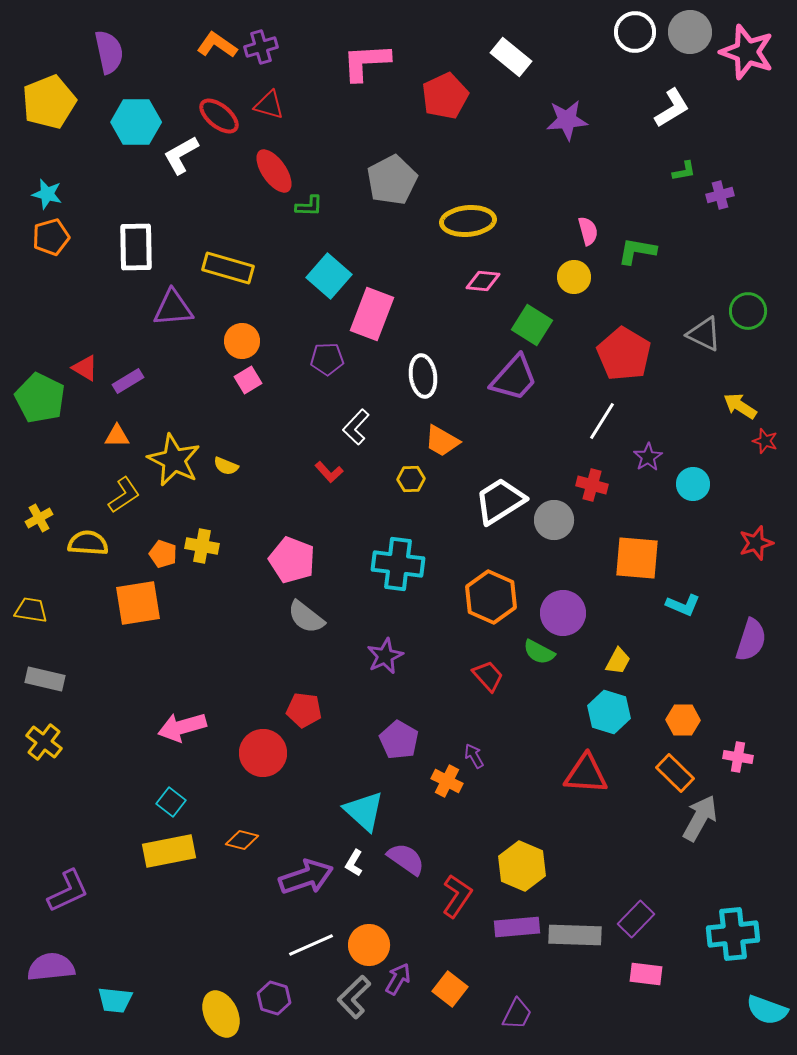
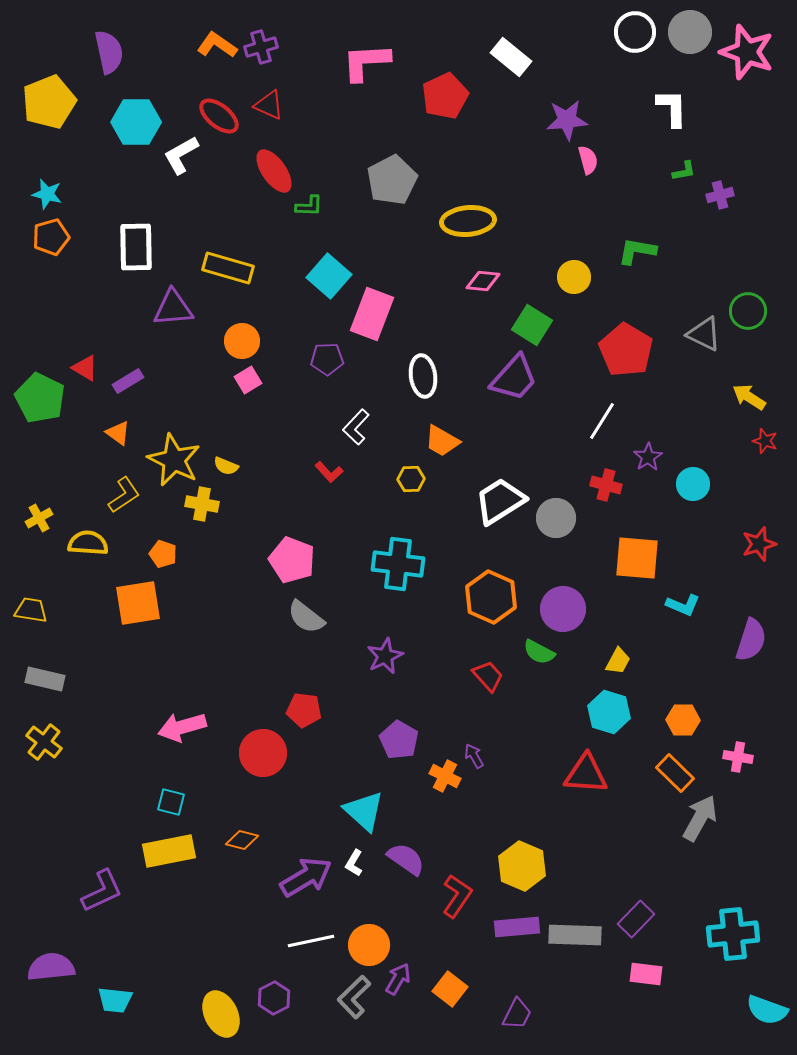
red triangle at (269, 105): rotated 8 degrees clockwise
white L-shape at (672, 108): rotated 60 degrees counterclockwise
pink semicircle at (588, 231): moved 71 px up
red pentagon at (624, 354): moved 2 px right, 4 px up
yellow arrow at (740, 406): moved 9 px right, 9 px up
orange triangle at (117, 436): moved 1 px right, 3 px up; rotated 36 degrees clockwise
red cross at (592, 485): moved 14 px right
gray circle at (554, 520): moved 2 px right, 2 px up
red star at (756, 543): moved 3 px right, 1 px down
yellow cross at (202, 546): moved 42 px up
purple circle at (563, 613): moved 4 px up
orange cross at (447, 781): moved 2 px left, 5 px up
cyan square at (171, 802): rotated 24 degrees counterclockwise
purple arrow at (306, 877): rotated 12 degrees counterclockwise
purple L-shape at (68, 891): moved 34 px right
white line at (311, 945): moved 4 px up; rotated 12 degrees clockwise
purple hexagon at (274, 998): rotated 16 degrees clockwise
